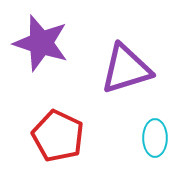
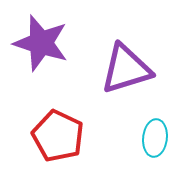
cyan ellipse: rotated 6 degrees clockwise
